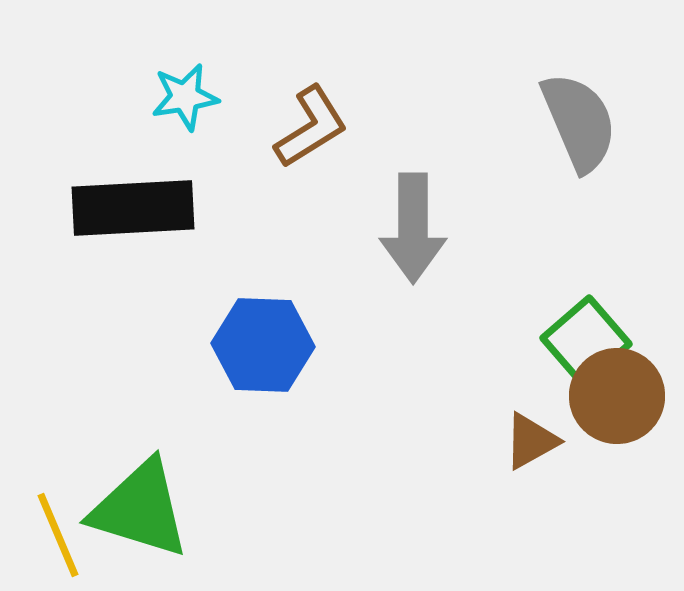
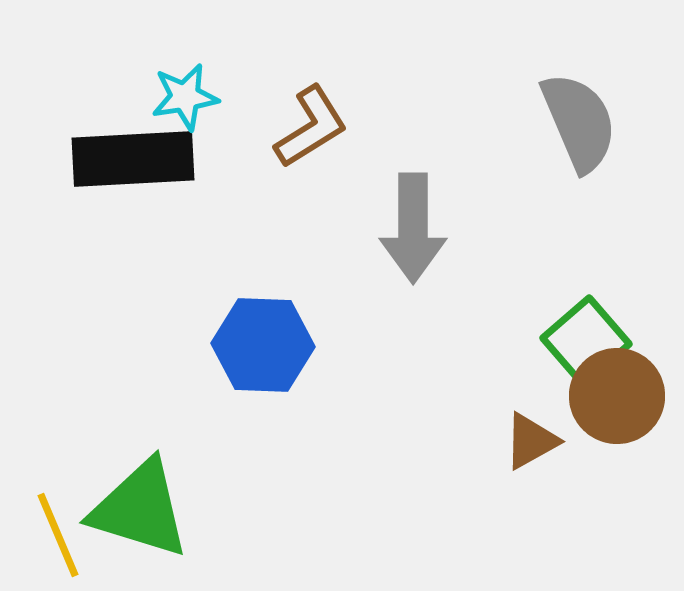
black rectangle: moved 49 px up
